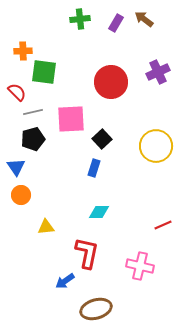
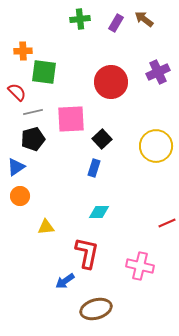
blue triangle: rotated 30 degrees clockwise
orange circle: moved 1 px left, 1 px down
red line: moved 4 px right, 2 px up
